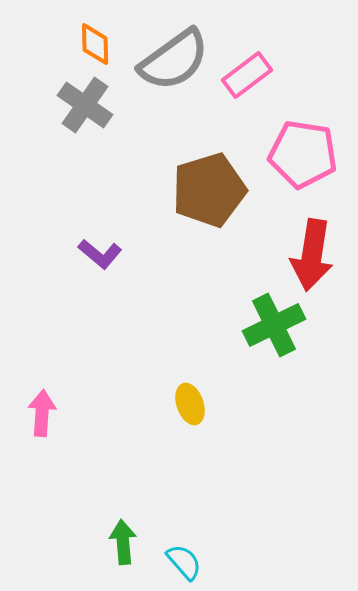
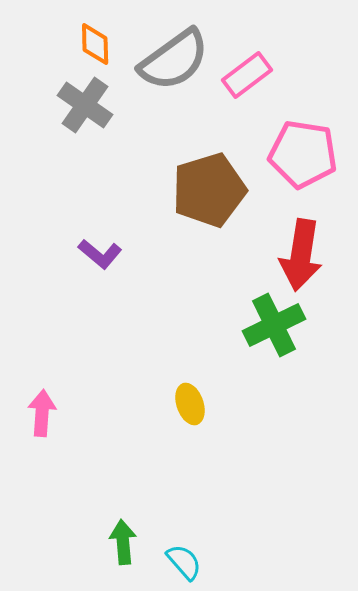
red arrow: moved 11 px left
